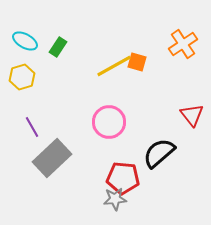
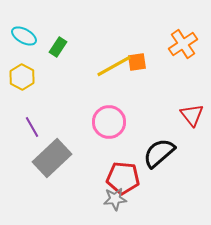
cyan ellipse: moved 1 px left, 5 px up
orange square: rotated 24 degrees counterclockwise
yellow hexagon: rotated 15 degrees counterclockwise
